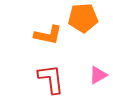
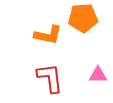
pink triangle: rotated 30 degrees clockwise
red L-shape: moved 1 px left, 1 px up
